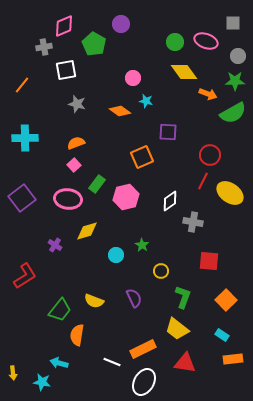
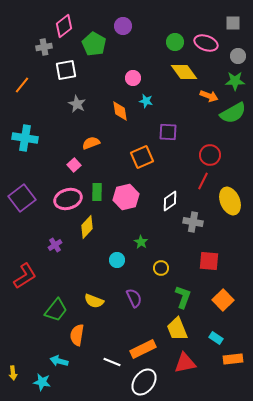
purple circle at (121, 24): moved 2 px right, 2 px down
pink diamond at (64, 26): rotated 15 degrees counterclockwise
pink ellipse at (206, 41): moved 2 px down
orange arrow at (208, 94): moved 1 px right, 2 px down
gray star at (77, 104): rotated 12 degrees clockwise
orange diamond at (120, 111): rotated 45 degrees clockwise
cyan cross at (25, 138): rotated 10 degrees clockwise
orange semicircle at (76, 143): moved 15 px right
green rectangle at (97, 184): moved 8 px down; rotated 36 degrees counterclockwise
yellow ellipse at (230, 193): moved 8 px down; rotated 32 degrees clockwise
pink ellipse at (68, 199): rotated 24 degrees counterclockwise
yellow diamond at (87, 231): moved 4 px up; rotated 30 degrees counterclockwise
purple cross at (55, 245): rotated 24 degrees clockwise
green star at (142, 245): moved 1 px left, 3 px up
cyan circle at (116, 255): moved 1 px right, 5 px down
yellow circle at (161, 271): moved 3 px up
orange square at (226, 300): moved 3 px left
green trapezoid at (60, 310): moved 4 px left
yellow trapezoid at (177, 329): rotated 30 degrees clockwise
cyan rectangle at (222, 335): moved 6 px left, 3 px down
cyan arrow at (59, 363): moved 2 px up
red triangle at (185, 363): rotated 20 degrees counterclockwise
white ellipse at (144, 382): rotated 8 degrees clockwise
